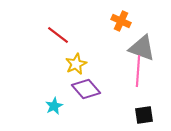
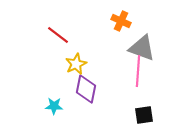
purple diamond: rotated 52 degrees clockwise
cyan star: rotated 30 degrees clockwise
